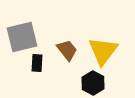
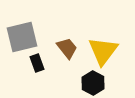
brown trapezoid: moved 2 px up
black rectangle: rotated 24 degrees counterclockwise
